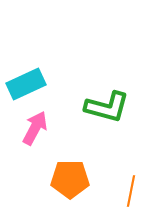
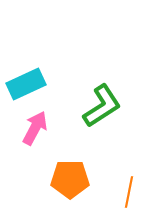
green L-shape: moved 5 px left, 1 px up; rotated 48 degrees counterclockwise
orange line: moved 2 px left, 1 px down
